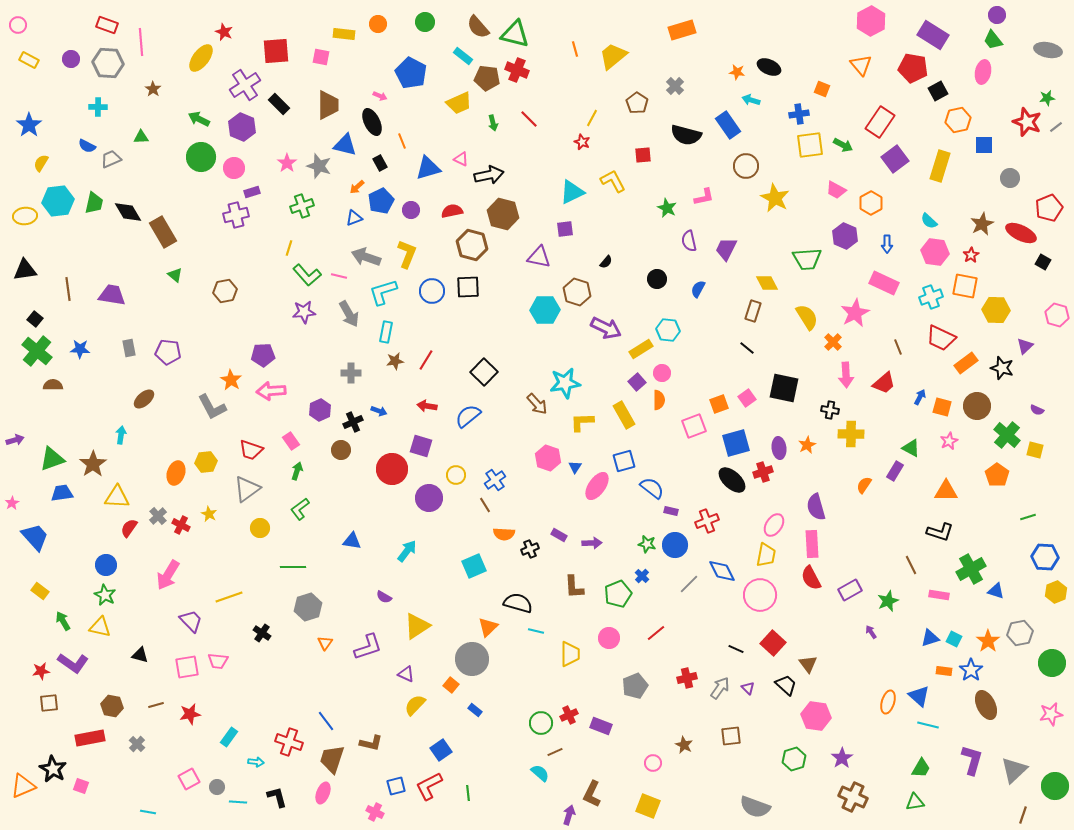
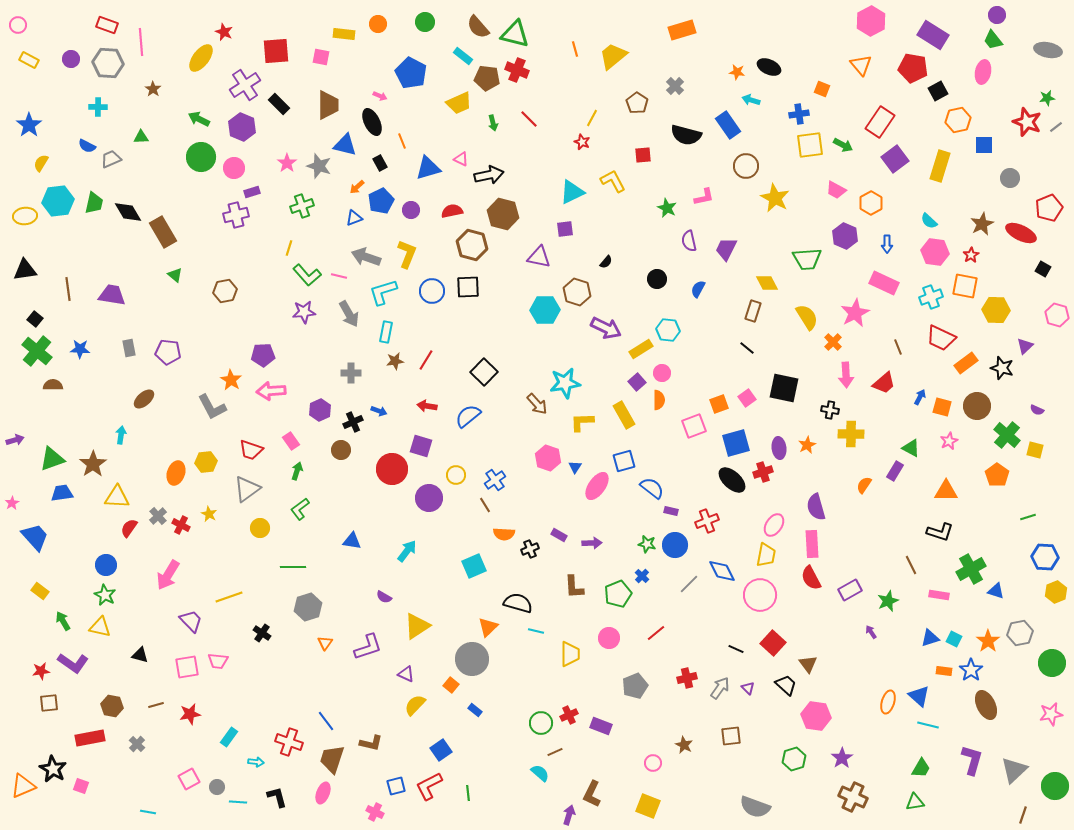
black square at (1043, 262): moved 7 px down
